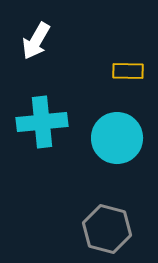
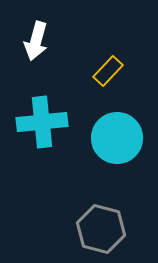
white arrow: rotated 15 degrees counterclockwise
yellow rectangle: moved 20 px left; rotated 48 degrees counterclockwise
gray hexagon: moved 6 px left
